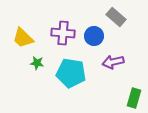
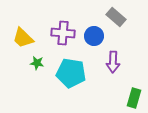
purple arrow: rotated 75 degrees counterclockwise
